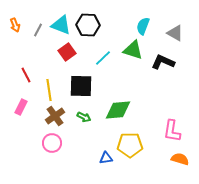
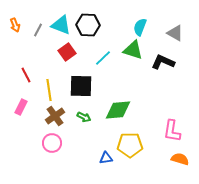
cyan semicircle: moved 3 px left, 1 px down
